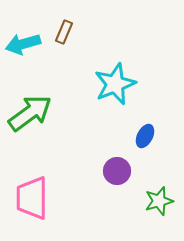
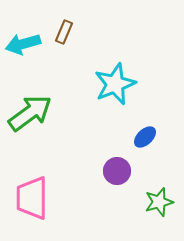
blue ellipse: moved 1 px down; rotated 20 degrees clockwise
green star: moved 1 px down
